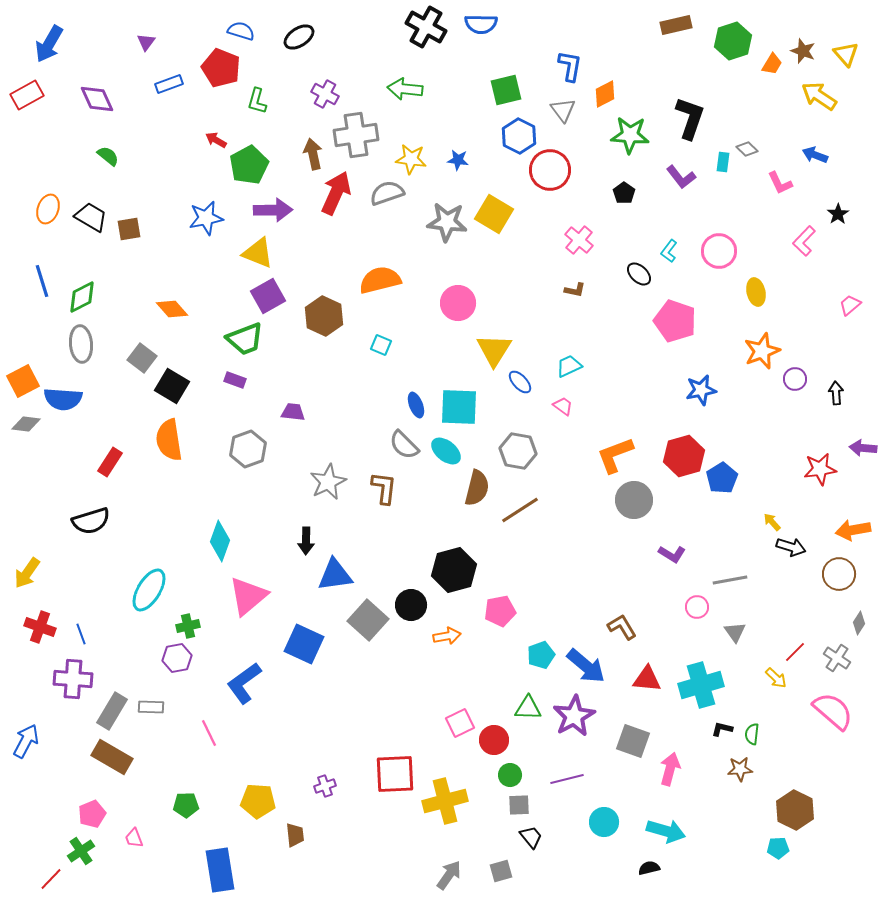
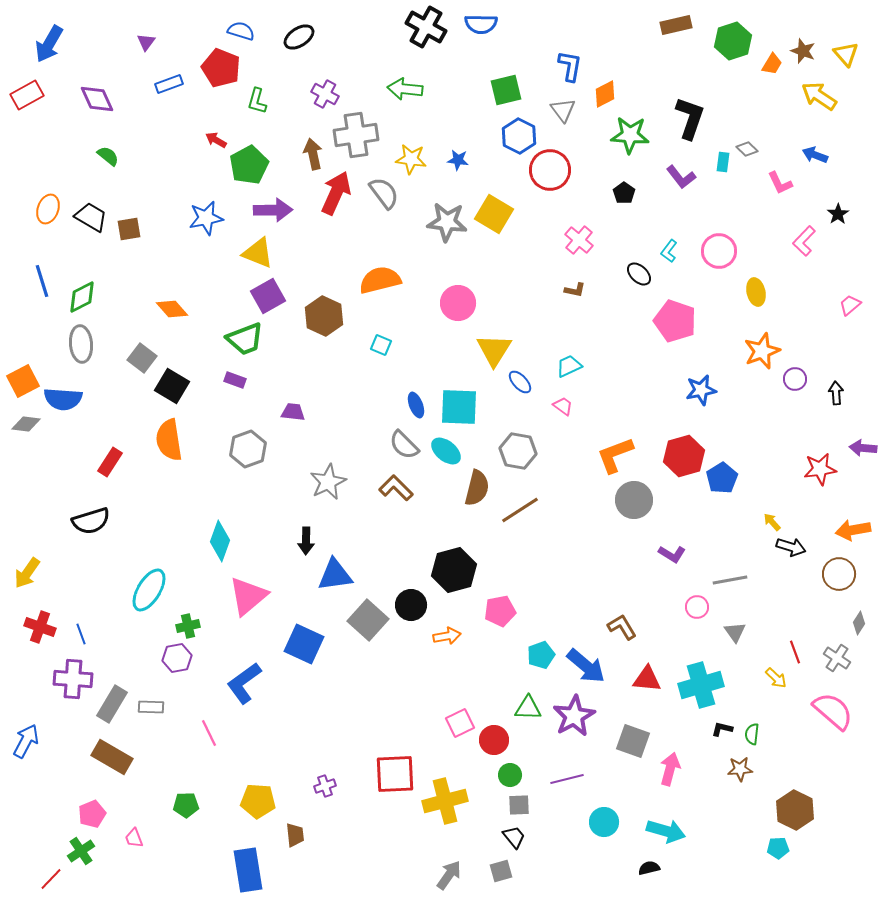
gray semicircle at (387, 193): moved 3 px left; rotated 72 degrees clockwise
brown L-shape at (384, 488): moved 12 px right; rotated 52 degrees counterclockwise
red line at (795, 652): rotated 65 degrees counterclockwise
gray rectangle at (112, 711): moved 7 px up
black trapezoid at (531, 837): moved 17 px left
blue rectangle at (220, 870): moved 28 px right
